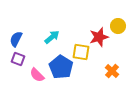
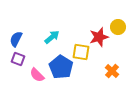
yellow circle: moved 1 px down
